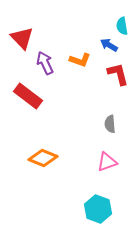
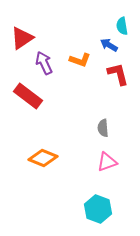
red triangle: rotated 40 degrees clockwise
purple arrow: moved 1 px left
gray semicircle: moved 7 px left, 4 px down
